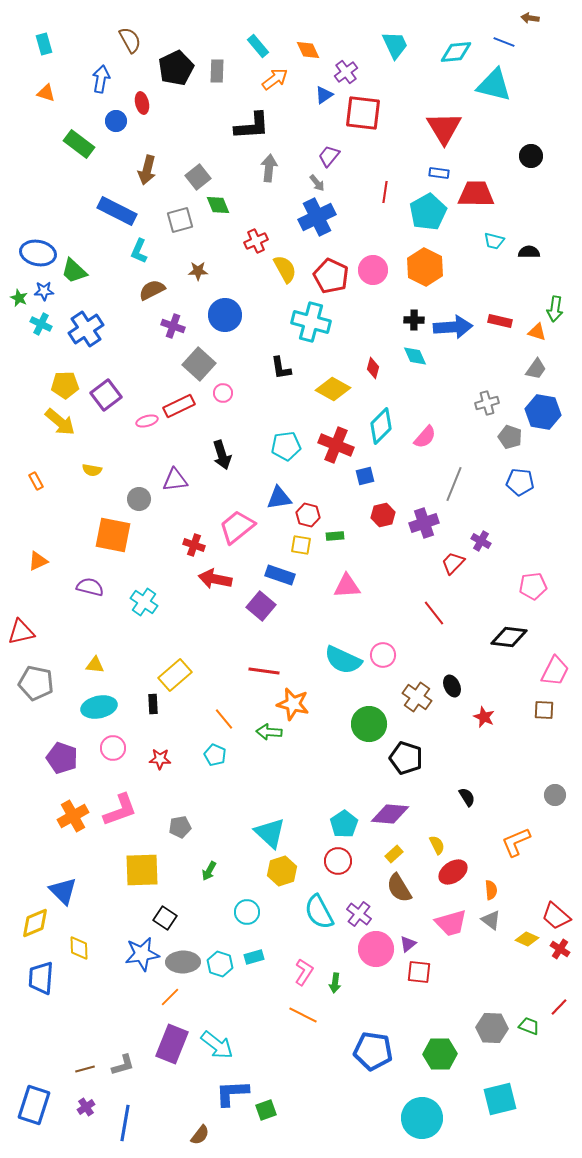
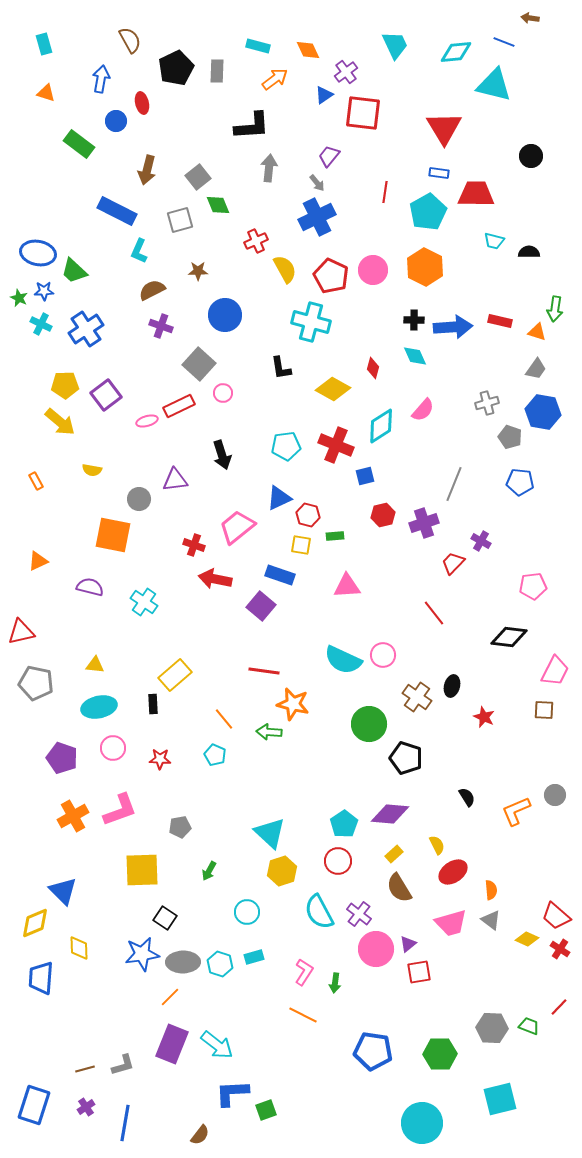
cyan rectangle at (258, 46): rotated 35 degrees counterclockwise
purple cross at (173, 326): moved 12 px left
cyan diamond at (381, 426): rotated 12 degrees clockwise
pink semicircle at (425, 437): moved 2 px left, 27 px up
blue triangle at (279, 498): rotated 16 degrees counterclockwise
black ellipse at (452, 686): rotated 40 degrees clockwise
orange L-shape at (516, 842): moved 31 px up
red square at (419, 972): rotated 15 degrees counterclockwise
cyan circle at (422, 1118): moved 5 px down
